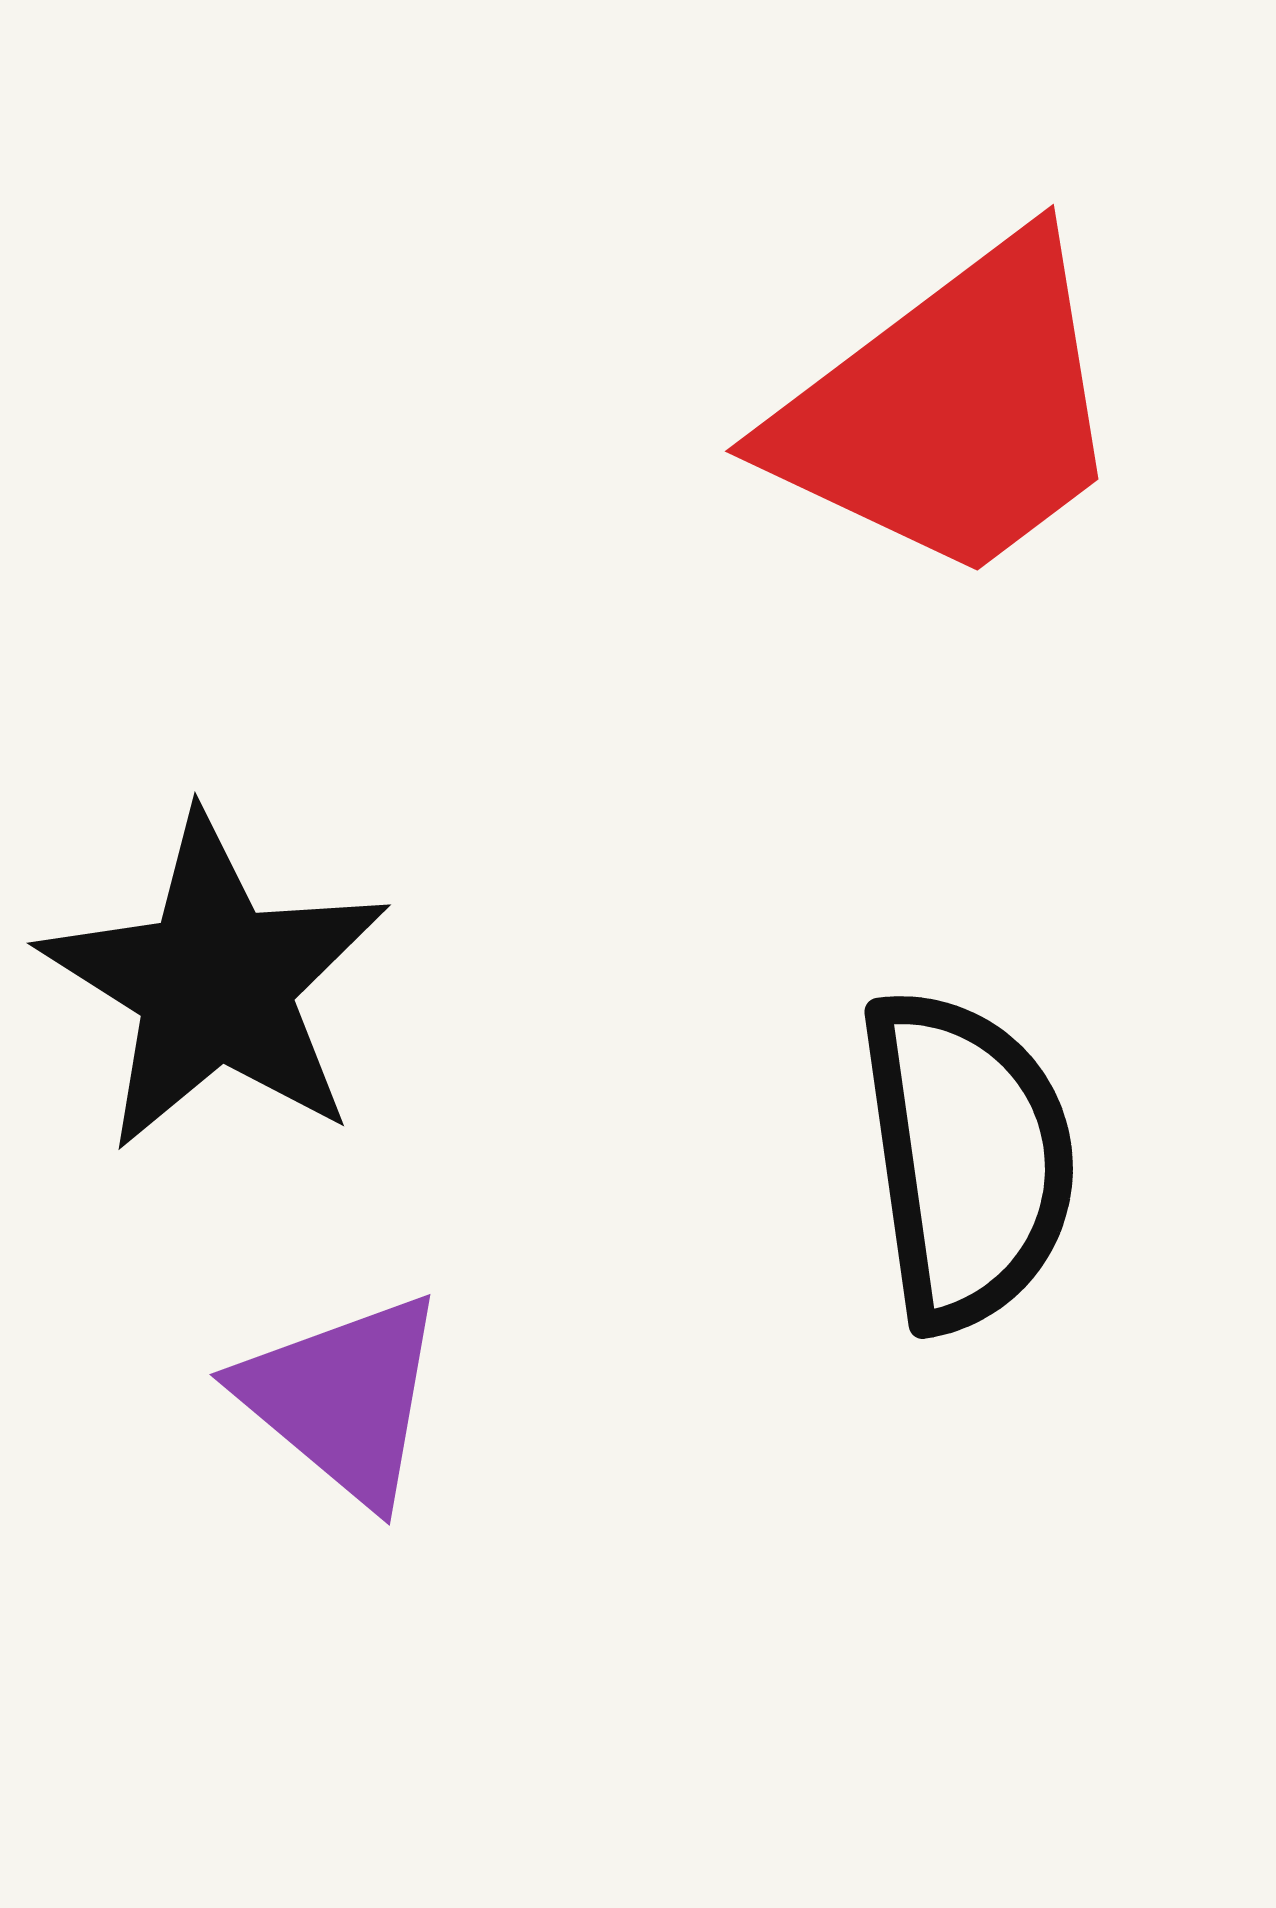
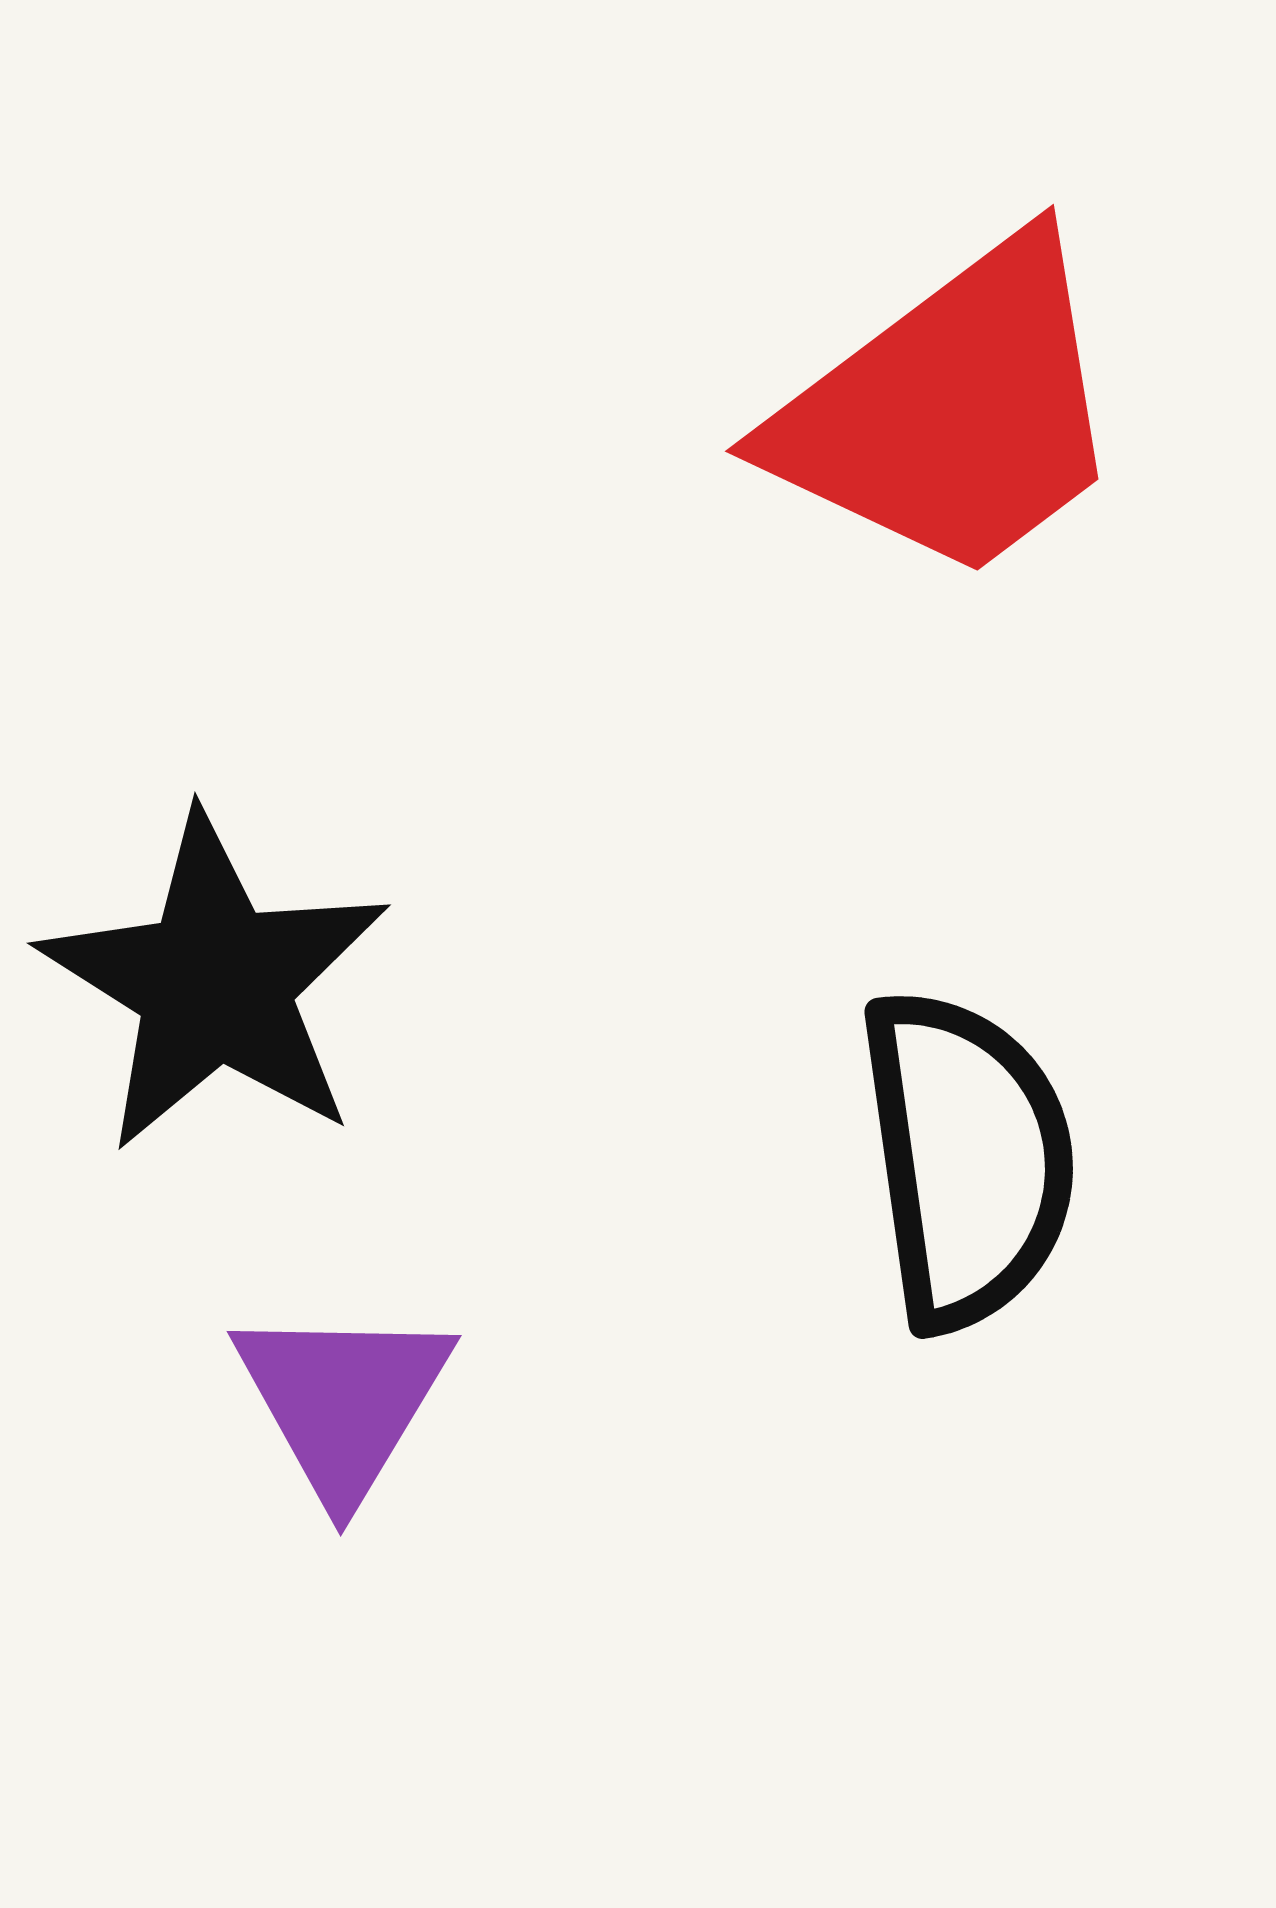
purple triangle: moved 3 px down; rotated 21 degrees clockwise
